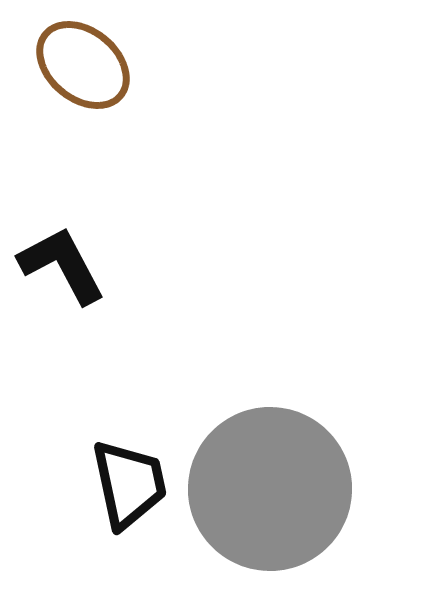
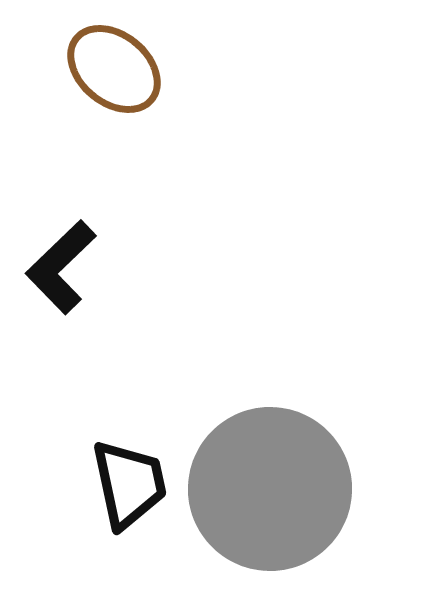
brown ellipse: moved 31 px right, 4 px down
black L-shape: moved 1 px left, 2 px down; rotated 106 degrees counterclockwise
